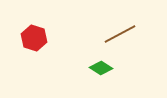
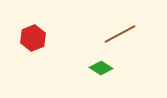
red hexagon: moved 1 px left; rotated 20 degrees clockwise
